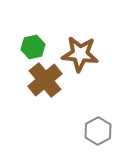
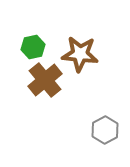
gray hexagon: moved 7 px right, 1 px up
